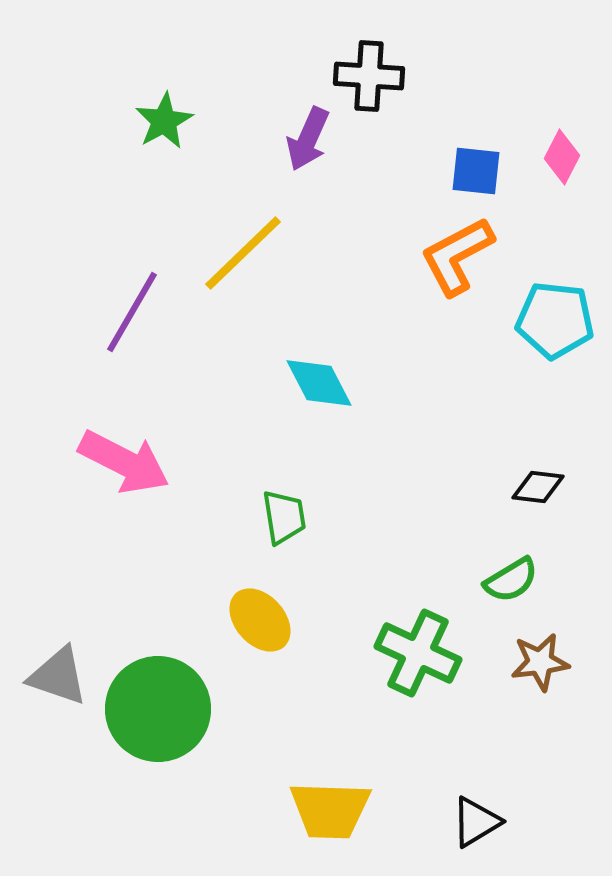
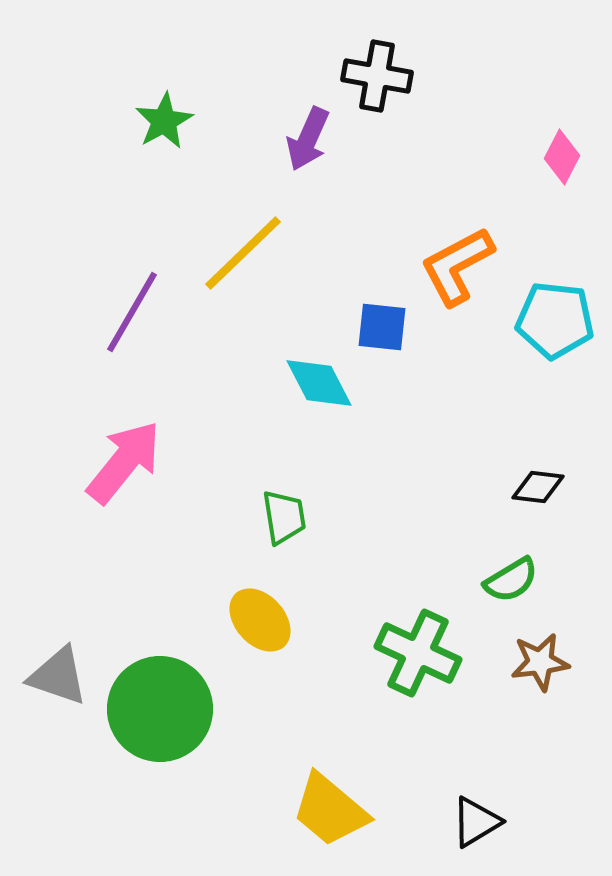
black cross: moved 8 px right; rotated 6 degrees clockwise
blue square: moved 94 px left, 156 px down
orange L-shape: moved 10 px down
pink arrow: rotated 78 degrees counterclockwise
green circle: moved 2 px right
yellow trapezoid: rotated 38 degrees clockwise
